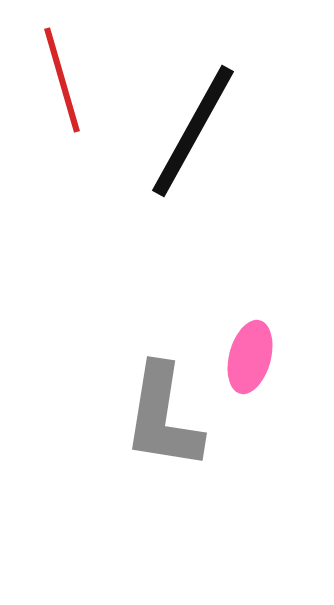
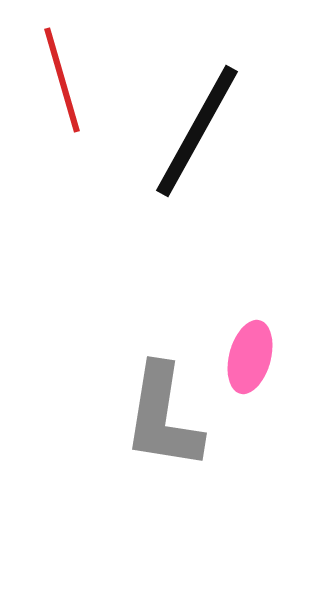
black line: moved 4 px right
